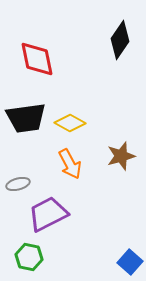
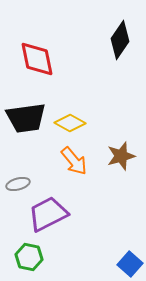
orange arrow: moved 4 px right, 3 px up; rotated 12 degrees counterclockwise
blue square: moved 2 px down
